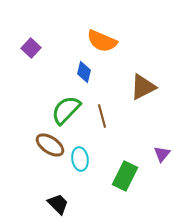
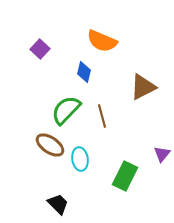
purple square: moved 9 px right, 1 px down
